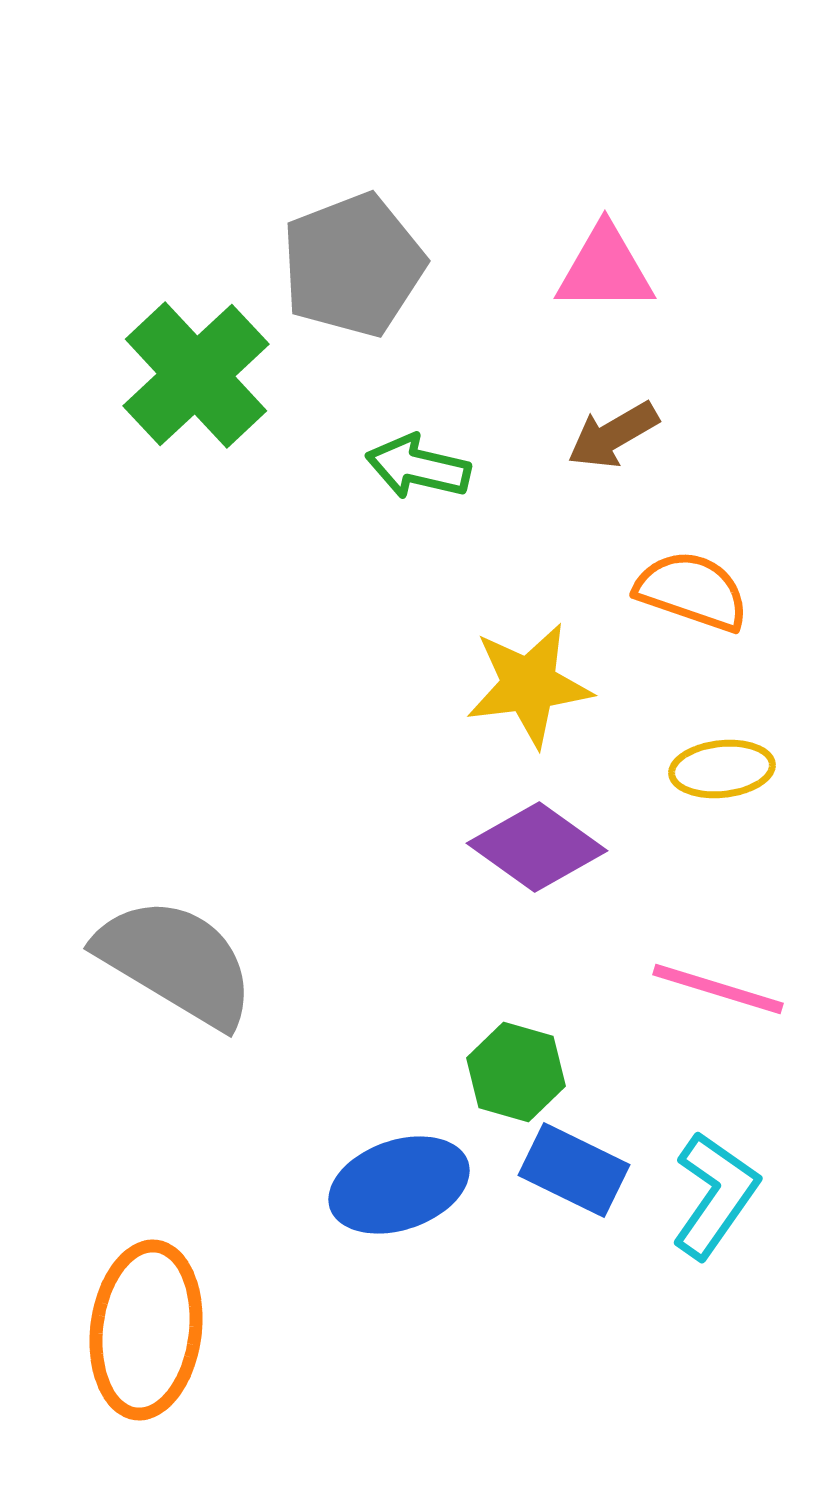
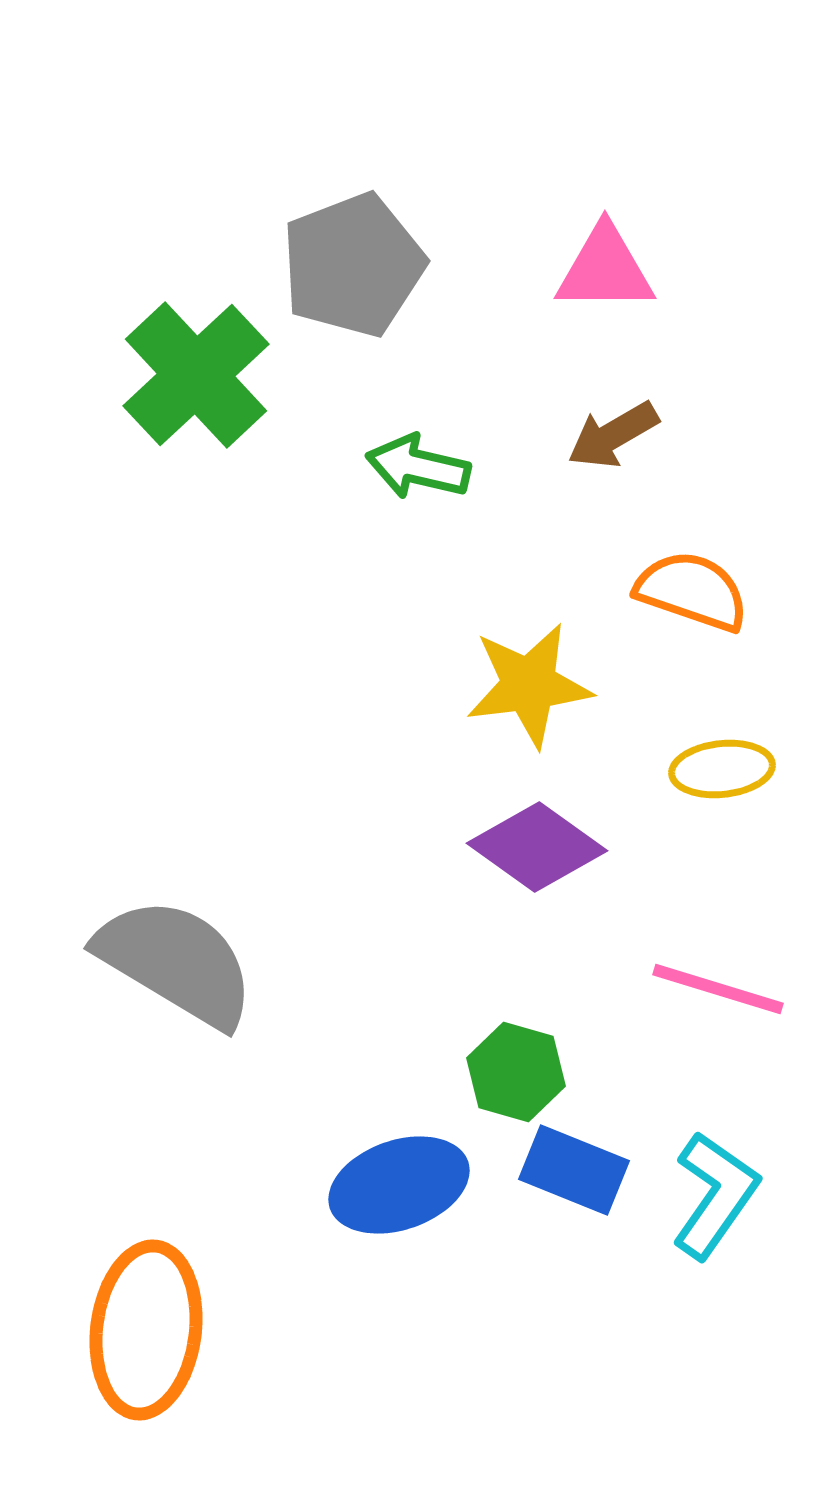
blue rectangle: rotated 4 degrees counterclockwise
